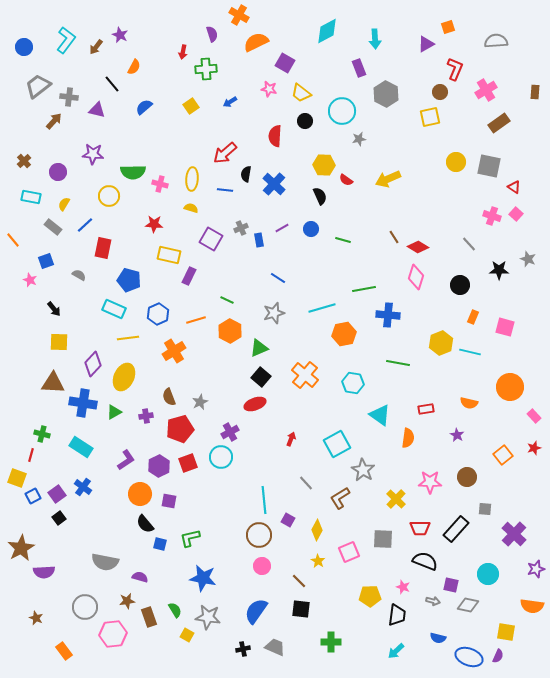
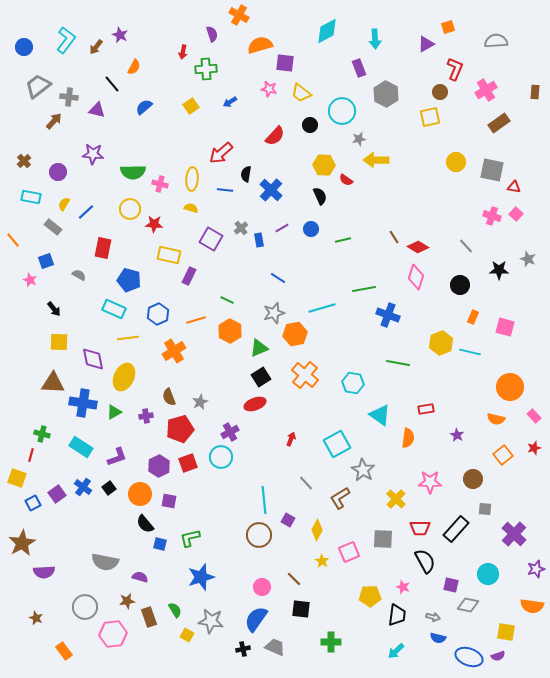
orange semicircle at (256, 42): moved 4 px right, 3 px down; rotated 10 degrees clockwise
purple square at (285, 63): rotated 24 degrees counterclockwise
black circle at (305, 121): moved 5 px right, 4 px down
red semicircle at (275, 136): rotated 140 degrees counterclockwise
red arrow at (225, 153): moved 4 px left
gray square at (489, 166): moved 3 px right, 4 px down
yellow arrow at (388, 179): moved 12 px left, 19 px up; rotated 25 degrees clockwise
blue cross at (274, 184): moved 3 px left, 6 px down
red triangle at (514, 187): rotated 24 degrees counterclockwise
yellow circle at (109, 196): moved 21 px right, 13 px down
blue line at (85, 225): moved 1 px right, 13 px up
gray cross at (241, 228): rotated 16 degrees counterclockwise
green line at (343, 240): rotated 28 degrees counterclockwise
gray line at (469, 244): moved 3 px left, 2 px down
blue cross at (388, 315): rotated 15 degrees clockwise
orange hexagon at (344, 334): moved 49 px left
purple diamond at (93, 364): moved 5 px up; rotated 55 degrees counterclockwise
black square at (261, 377): rotated 18 degrees clockwise
orange semicircle at (469, 403): moved 27 px right, 16 px down
purple L-shape at (126, 460): moved 9 px left, 3 px up; rotated 15 degrees clockwise
brown circle at (467, 477): moved 6 px right, 2 px down
blue square at (33, 496): moved 7 px down
black square at (59, 518): moved 50 px right, 30 px up
brown star at (21, 548): moved 1 px right, 5 px up
yellow star at (318, 561): moved 4 px right
black semicircle at (425, 561): rotated 40 degrees clockwise
pink circle at (262, 566): moved 21 px down
blue star at (203, 578): moved 2 px left, 1 px up; rotated 28 degrees counterclockwise
brown line at (299, 581): moved 5 px left, 2 px up
gray arrow at (433, 601): moved 16 px down
blue semicircle at (256, 611): moved 8 px down
gray star at (208, 617): moved 3 px right, 4 px down
purple semicircle at (498, 656): rotated 48 degrees clockwise
